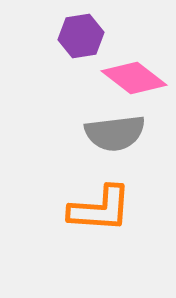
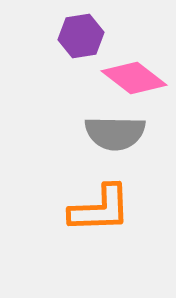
gray semicircle: rotated 8 degrees clockwise
orange L-shape: rotated 6 degrees counterclockwise
